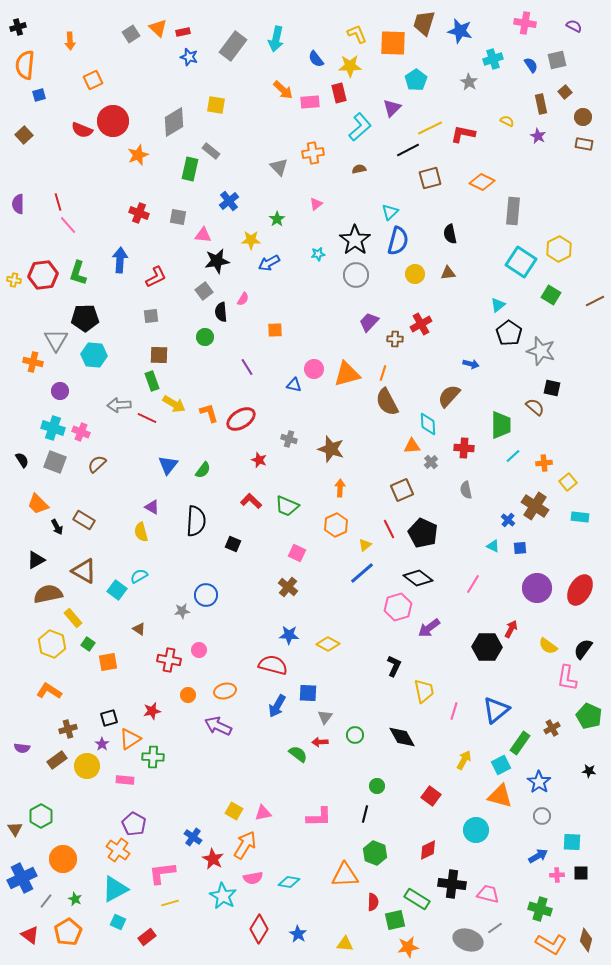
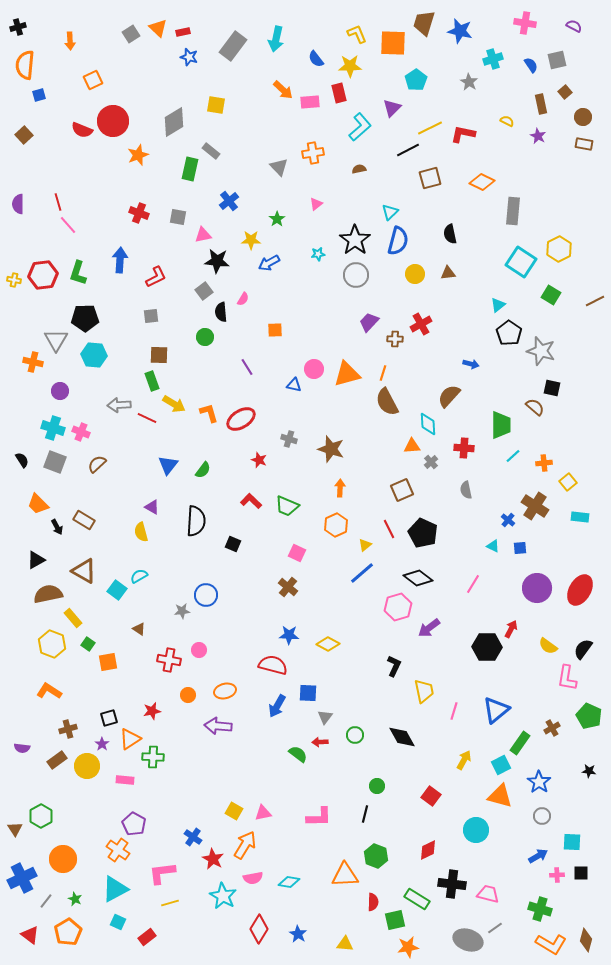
pink triangle at (203, 235): rotated 18 degrees counterclockwise
black star at (217, 261): rotated 15 degrees clockwise
purple arrow at (218, 726): rotated 20 degrees counterclockwise
green hexagon at (375, 853): moved 1 px right, 3 px down
